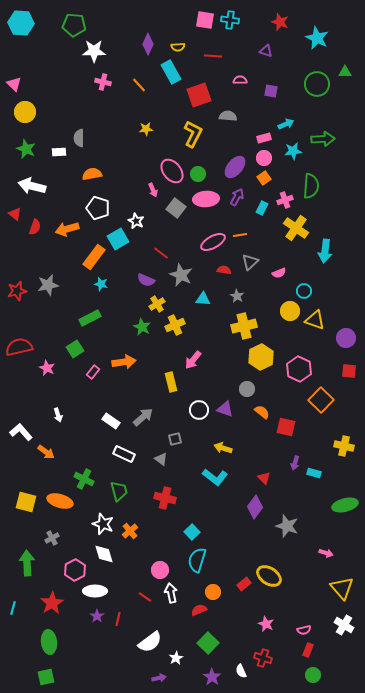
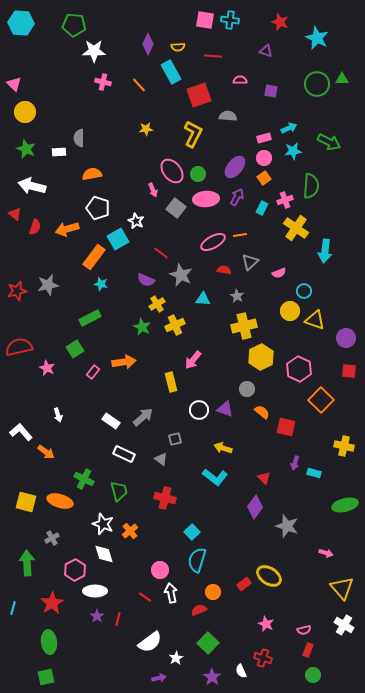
green triangle at (345, 72): moved 3 px left, 7 px down
cyan arrow at (286, 124): moved 3 px right, 4 px down
green arrow at (323, 139): moved 6 px right, 3 px down; rotated 30 degrees clockwise
